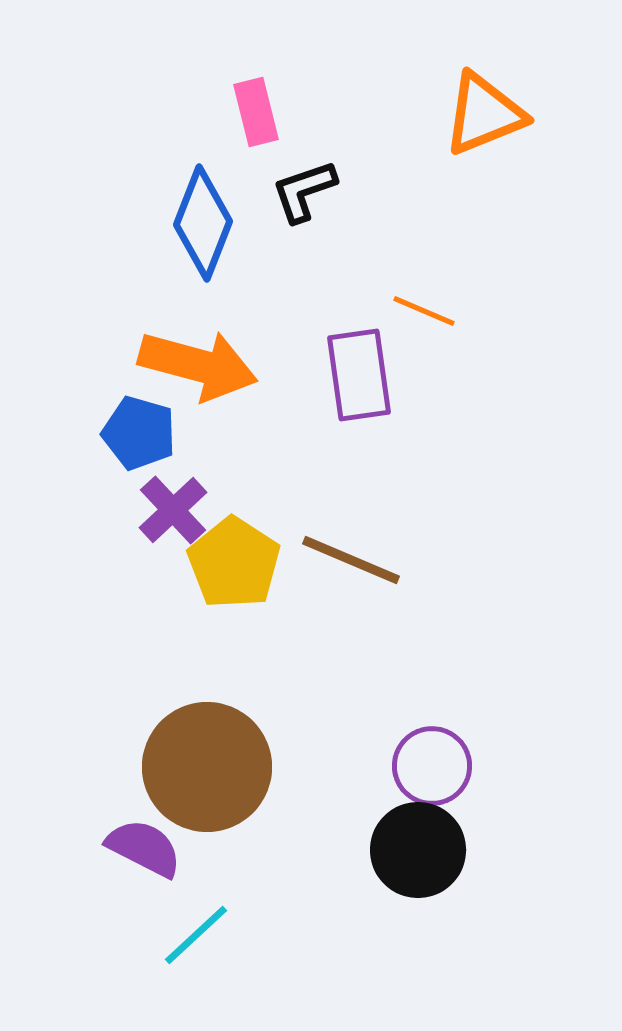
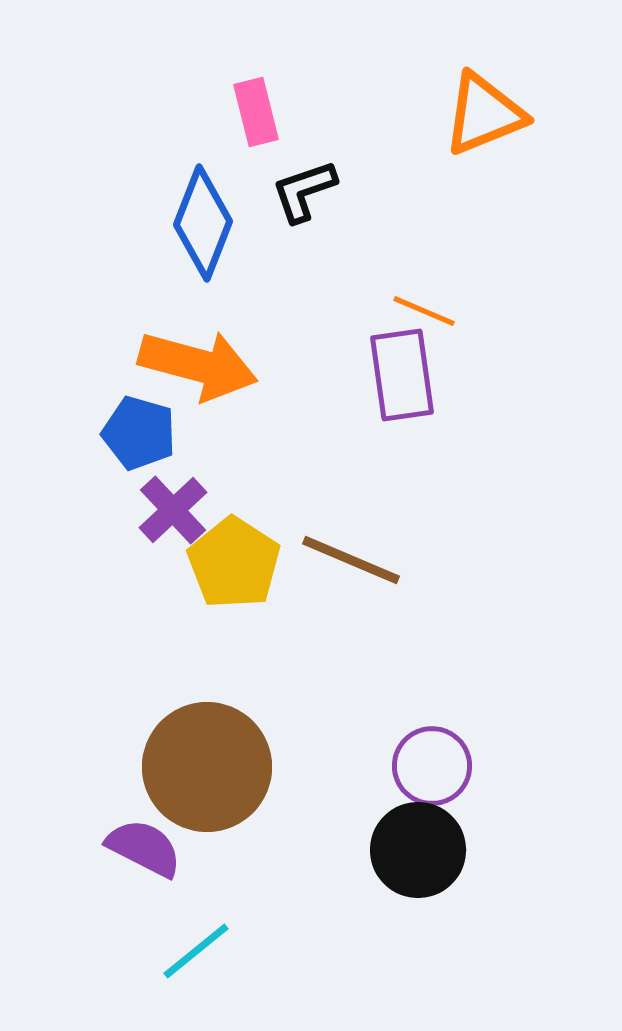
purple rectangle: moved 43 px right
cyan line: moved 16 px down; rotated 4 degrees clockwise
